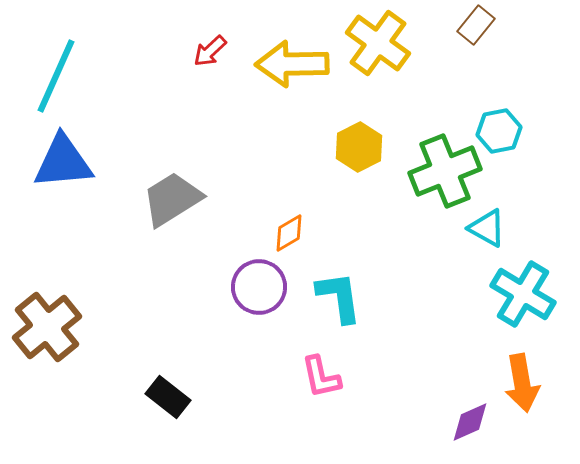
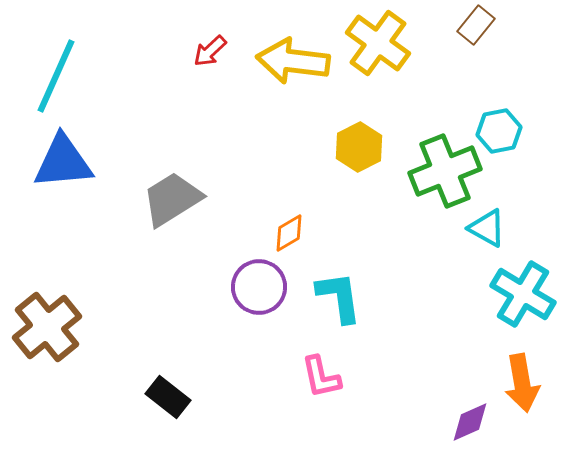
yellow arrow: moved 1 px right, 3 px up; rotated 8 degrees clockwise
